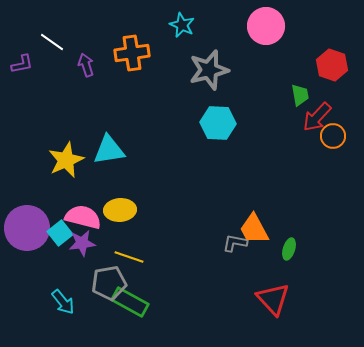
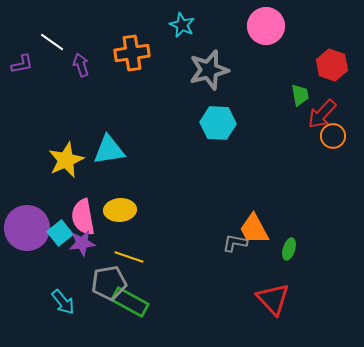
purple arrow: moved 5 px left
red arrow: moved 5 px right, 3 px up
pink semicircle: rotated 114 degrees counterclockwise
